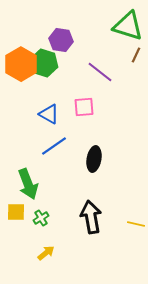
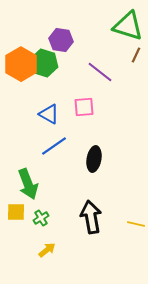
yellow arrow: moved 1 px right, 3 px up
